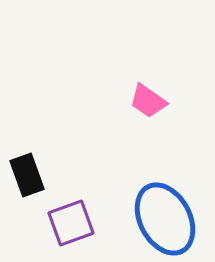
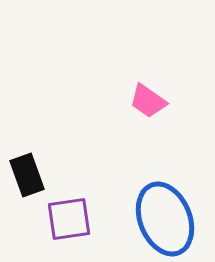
blue ellipse: rotated 6 degrees clockwise
purple square: moved 2 px left, 4 px up; rotated 12 degrees clockwise
